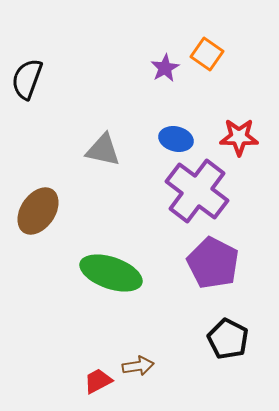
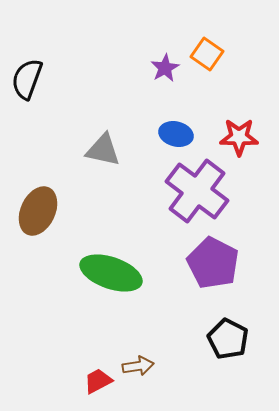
blue ellipse: moved 5 px up
brown ellipse: rotated 9 degrees counterclockwise
